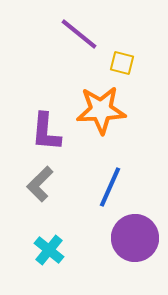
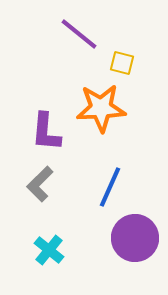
orange star: moved 2 px up
